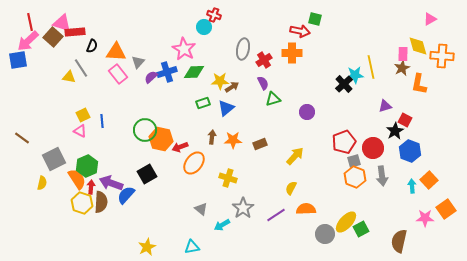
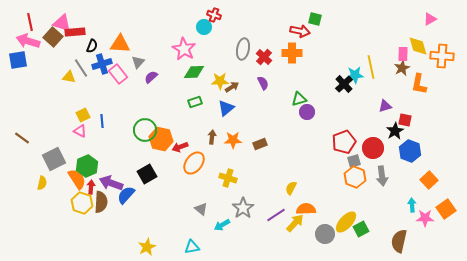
pink arrow at (28, 41): rotated 60 degrees clockwise
orange triangle at (116, 52): moved 4 px right, 8 px up
red cross at (264, 60): moved 3 px up; rotated 14 degrees counterclockwise
blue cross at (167, 72): moved 65 px left, 8 px up
green triangle at (273, 99): moved 26 px right
green rectangle at (203, 103): moved 8 px left, 1 px up
red square at (405, 120): rotated 16 degrees counterclockwise
yellow arrow at (295, 156): moved 67 px down
cyan arrow at (412, 186): moved 19 px down
